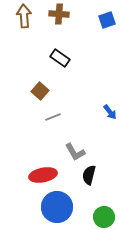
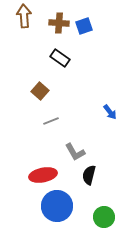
brown cross: moved 9 px down
blue square: moved 23 px left, 6 px down
gray line: moved 2 px left, 4 px down
blue circle: moved 1 px up
